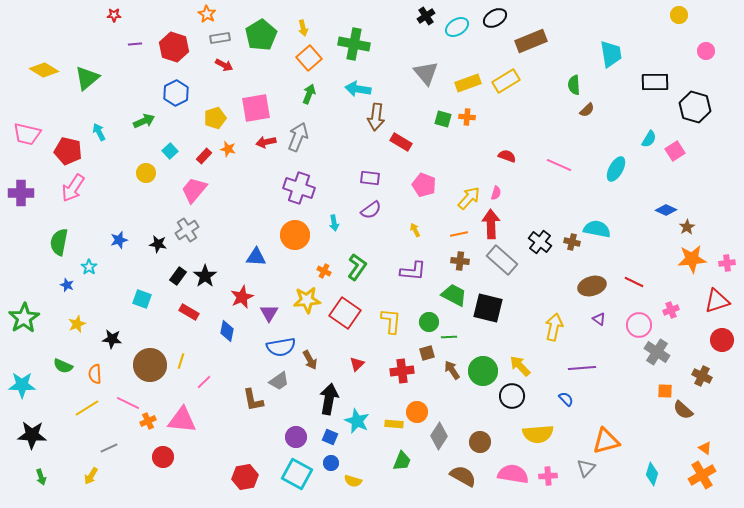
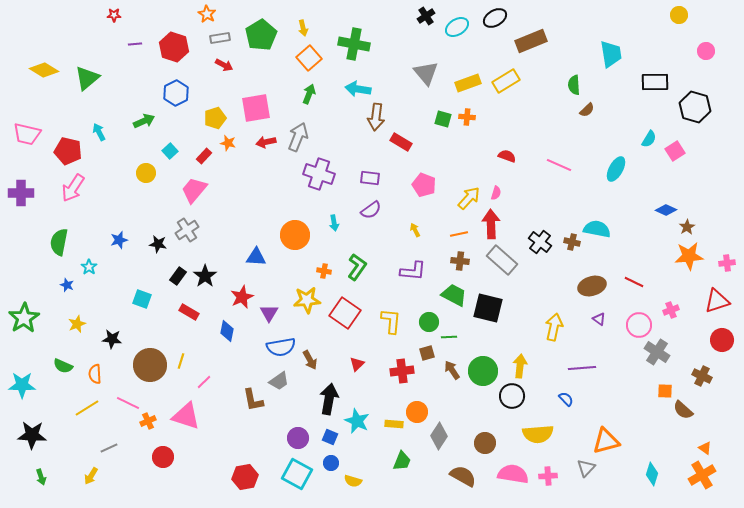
orange star at (228, 149): moved 6 px up
purple cross at (299, 188): moved 20 px right, 14 px up
orange star at (692, 259): moved 3 px left, 3 px up
orange cross at (324, 271): rotated 16 degrees counterclockwise
yellow arrow at (520, 366): rotated 50 degrees clockwise
pink triangle at (182, 420): moved 4 px right, 4 px up; rotated 12 degrees clockwise
purple circle at (296, 437): moved 2 px right, 1 px down
brown circle at (480, 442): moved 5 px right, 1 px down
